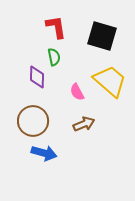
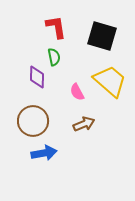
blue arrow: rotated 25 degrees counterclockwise
